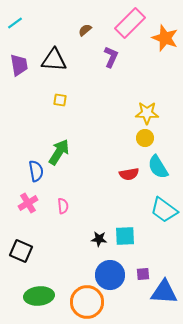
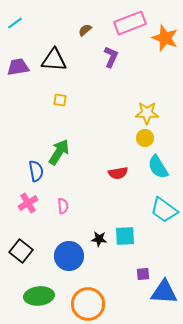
pink rectangle: rotated 24 degrees clockwise
purple trapezoid: moved 1 px left, 2 px down; rotated 90 degrees counterclockwise
red semicircle: moved 11 px left, 1 px up
black square: rotated 15 degrees clockwise
blue circle: moved 41 px left, 19 px up
orange circle: moved 1 px right, 2 px down
